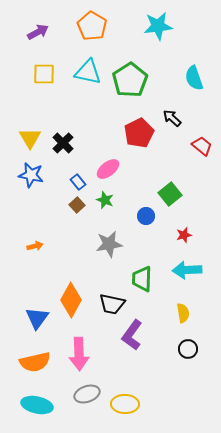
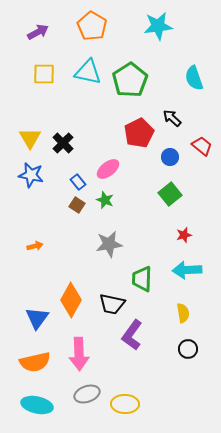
brown square: rotated 14 degrees counterclockwise
blue circle: moved 24 px right, 59 px up
